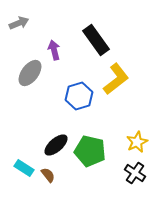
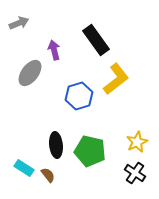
black ellipse: rotated 55 degrees counterclockwise
